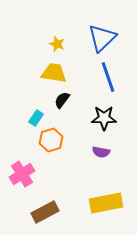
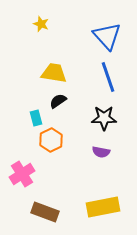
blue triangle: moved 5 px right, 2 px up; rotated 28 degrees counterclockwise
yellow star: moved 16 px left, 20 px up
black semicircle: moved 4 px left, 1 px down; rotated 18 degrees clockwise
cyan rectangle: rotated 49 degrees counterclockwise
orange hexagon: rotated 10 degrees counterclockwise
yellow rectangle: moved 3 px left, 4 px down
brown rectangle: rotated 48 degrees clockwise
